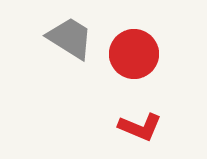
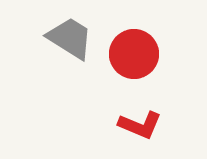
red L-shape: moved 2 px up
